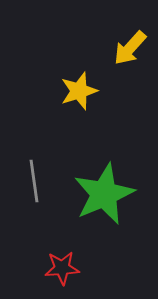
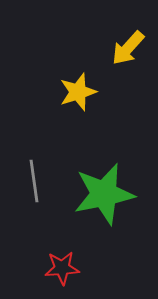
yellow arrow: moved 2 px left
yellow star: moved 1 px left, 1 px down
green star: rotated 12 degrees clockwise
